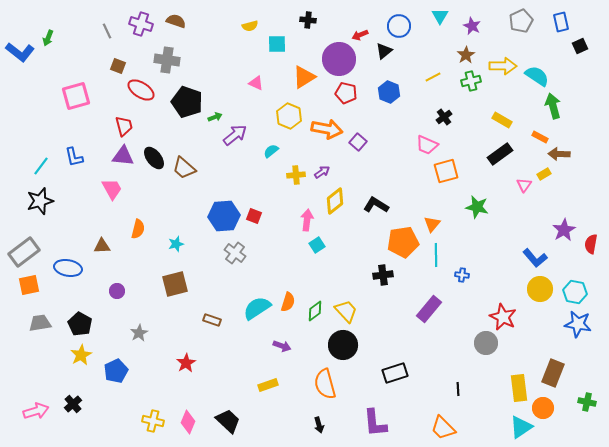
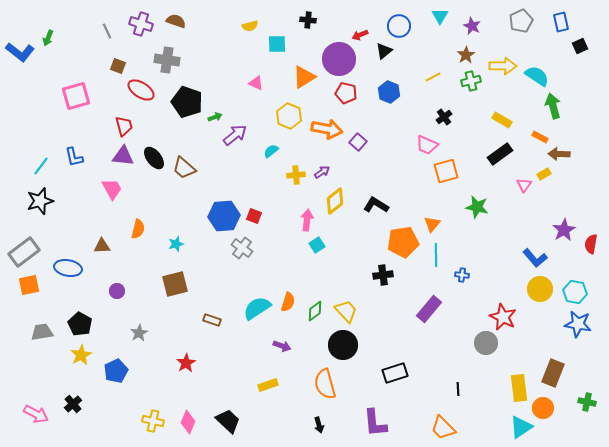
gray cross at (235, 253): moved 7 px right, 5 px up
gray trapezoid at (40, 323): moved 2 px right, 9 px down
pink arrow at (36, 411): moved 3 px down; rotated 45 degrees clockwise
